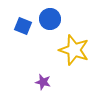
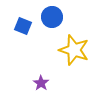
blue circle: moved 2 px right, 2 px up
purple star: moved 2 px left, 1 px down; rotated 21 degrees clockwise
